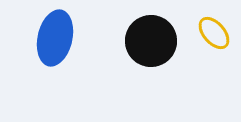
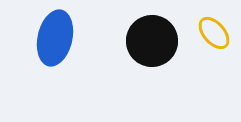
black circle: moved 1 px right
